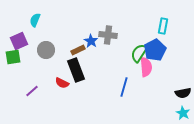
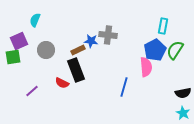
blue star: rotated 24 degrees counterclockwise
green semicircle: moved 36 px right, 3 px up
